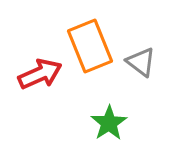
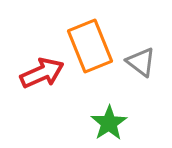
red arrow: moved 2 px right, 1 px up
